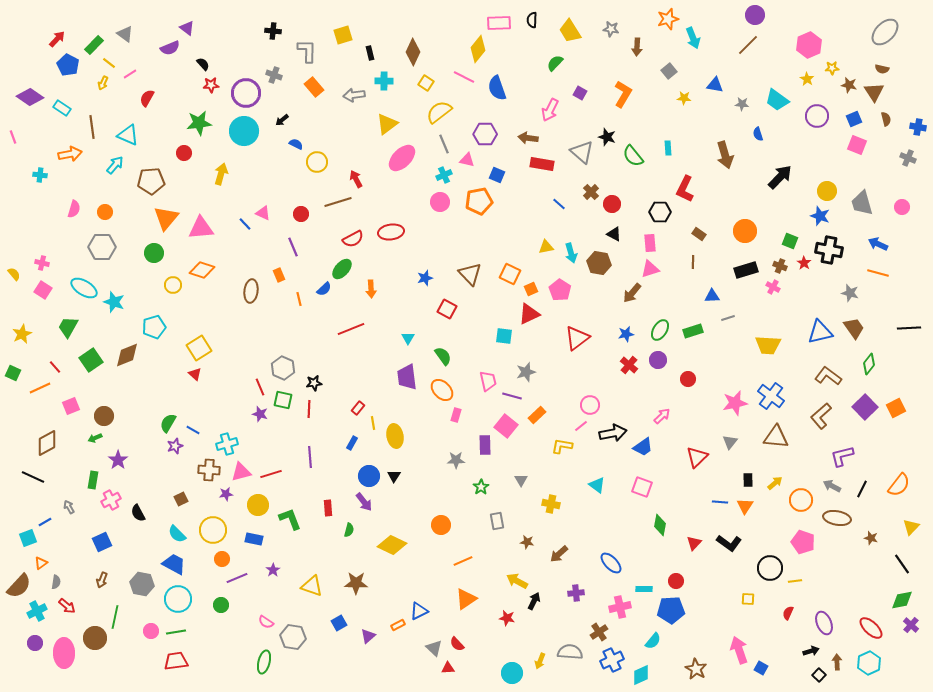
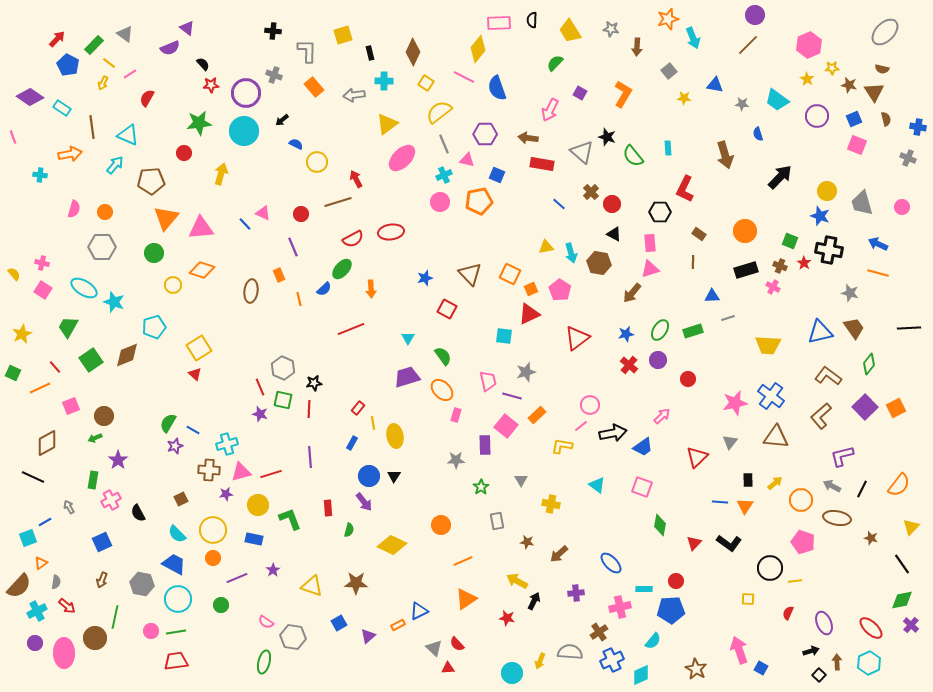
purple trapezoid at (407, 377): rotated 80 degrees clockwise
orange circle at (222, 559): moved 9 px left, 1 px up
